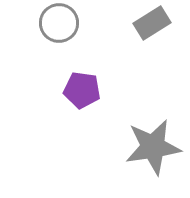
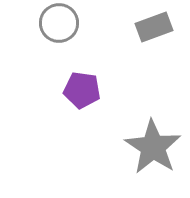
gray rectangle: moved 2 px right, 4 px down; rotated 12 degrees clockwise
gray star: rotated 30 degrees counterclockwise
